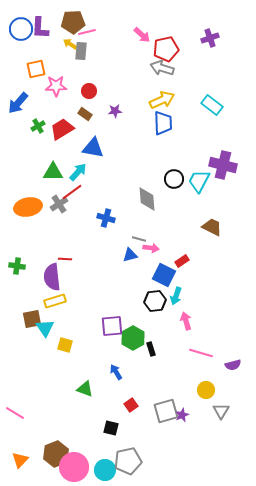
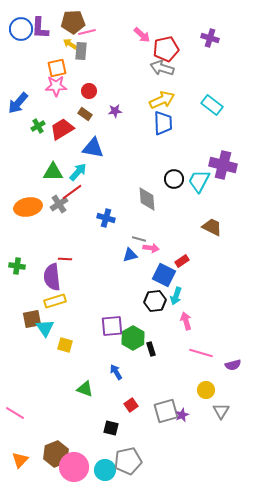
purple cross at (210, 38): rotated 36 degrees clockwise
orange square at (36, 69): moved 21 px right, 1 px up
